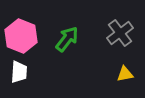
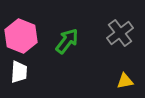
green arrow: moved 2 px down
yellow triangle: moved 7 px down
